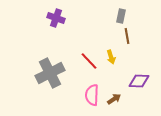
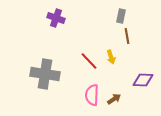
gray cross: moved 5 px left, 1 px down; rotated 36 degrees clockwise
purple diamond: moved 4 px right, 1 px up
